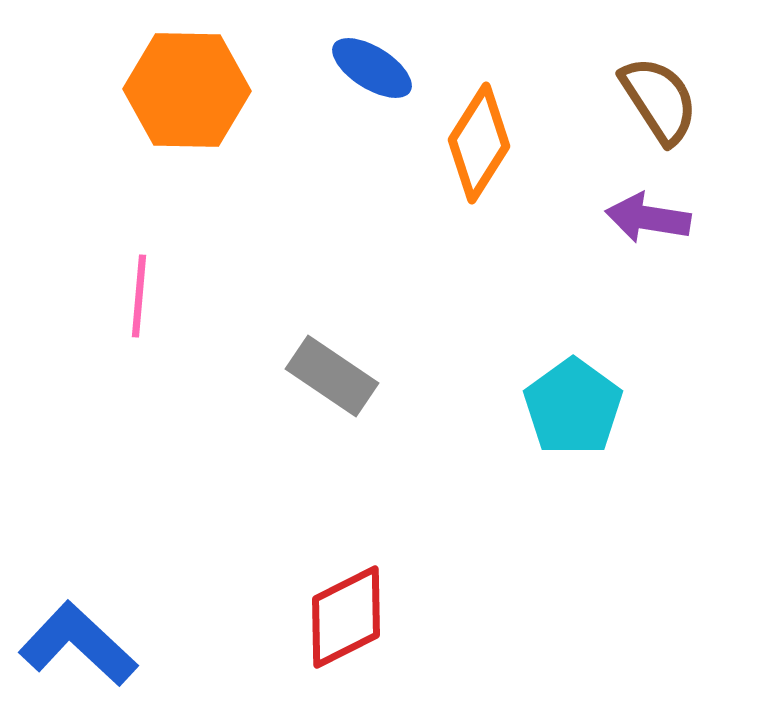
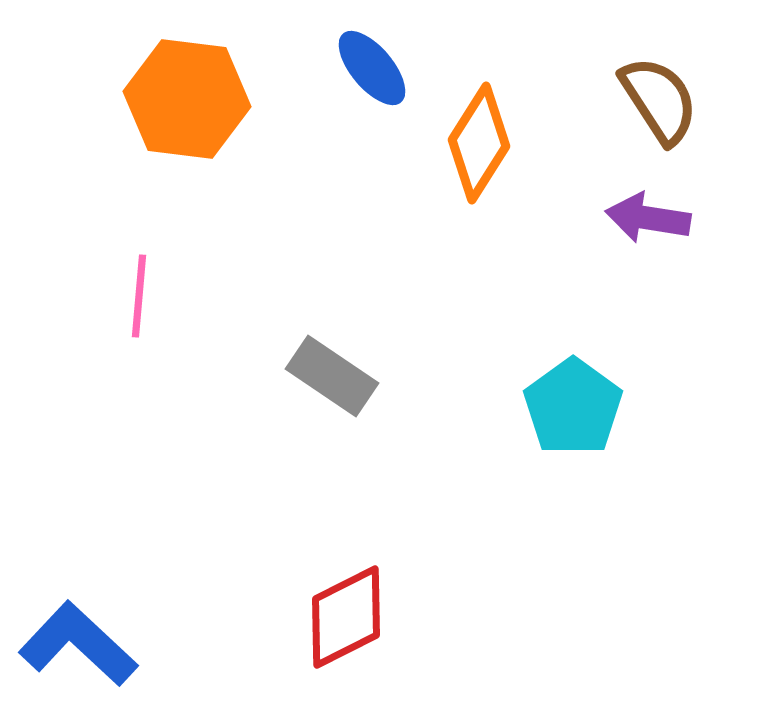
blue ellipse: rotated 18 degrees clockwise
orange hexagon: moved 9 px down; rotated 6 degrees clockwise
